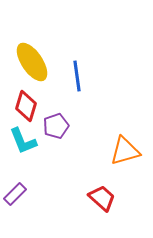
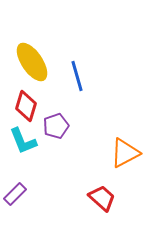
blue line: rotated 8 degrees counterclockwise
orange triangle: moved 2 px down; rotated 12 degrees counterclockwise
